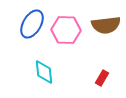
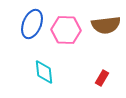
blue ellipse: rotated 8 degrees counterclockwise
